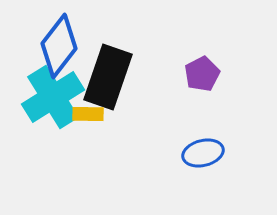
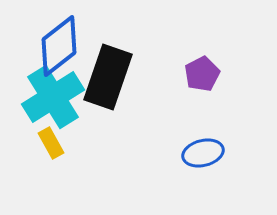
blue diamond: rotated 14 degrees clockwise
yellow rectangle: moved 37 px left, 29 px down; rotated 60 degrees clockwise
